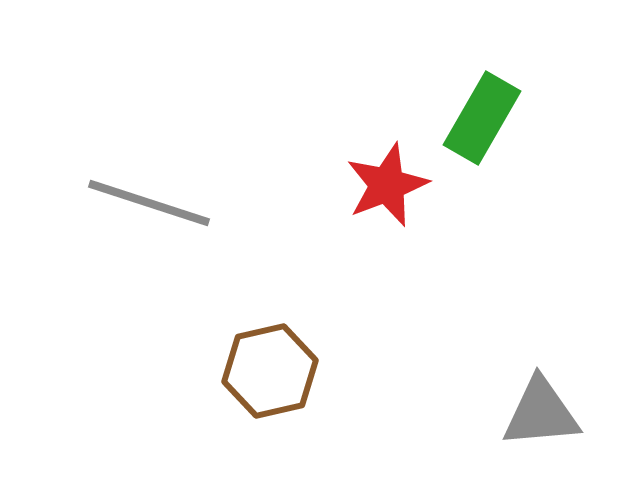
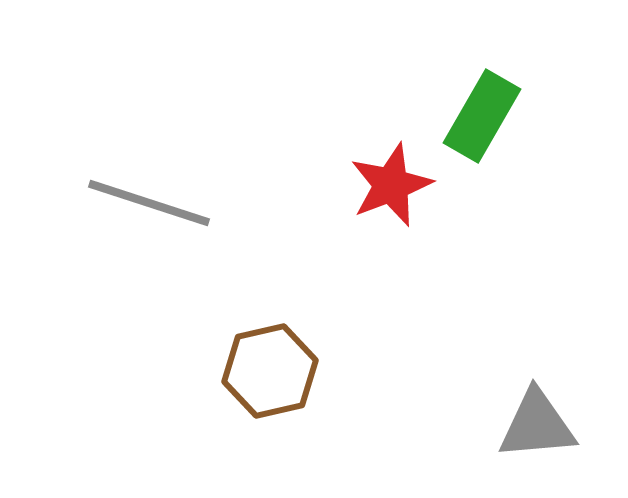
green rectangle: moved 2 px up
red star: moved 4 px right
gray triangle: moved 4 px left, 12 px down
